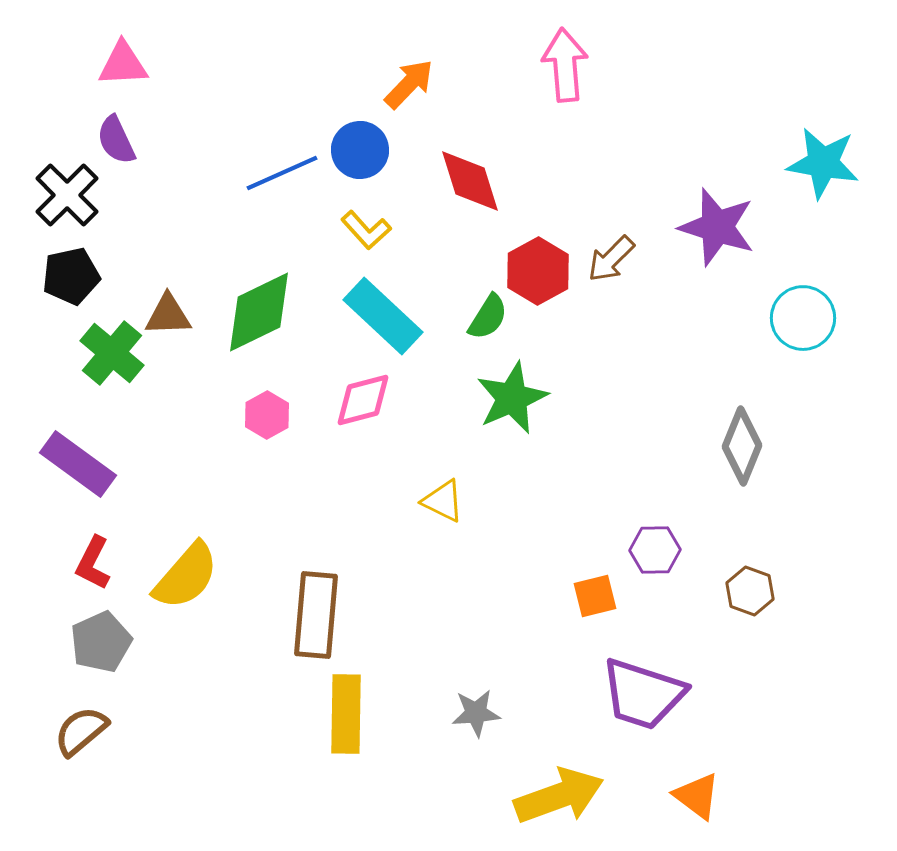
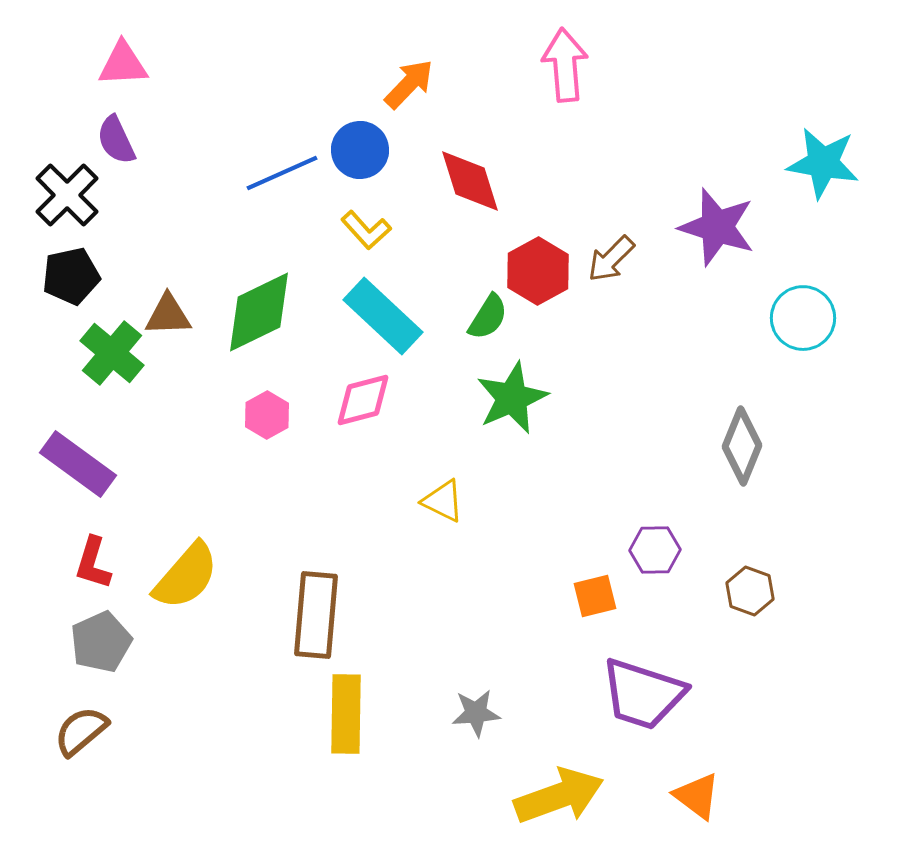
red L-shape: rotated 10 degrees counterclockwise
